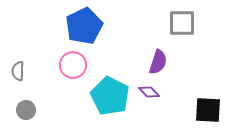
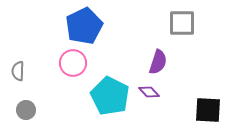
pink circle: moved 2 px up
